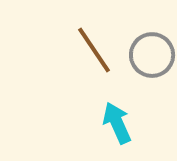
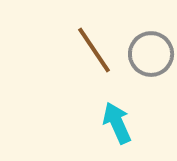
gray circle: moved 1 px left, 1 px up
